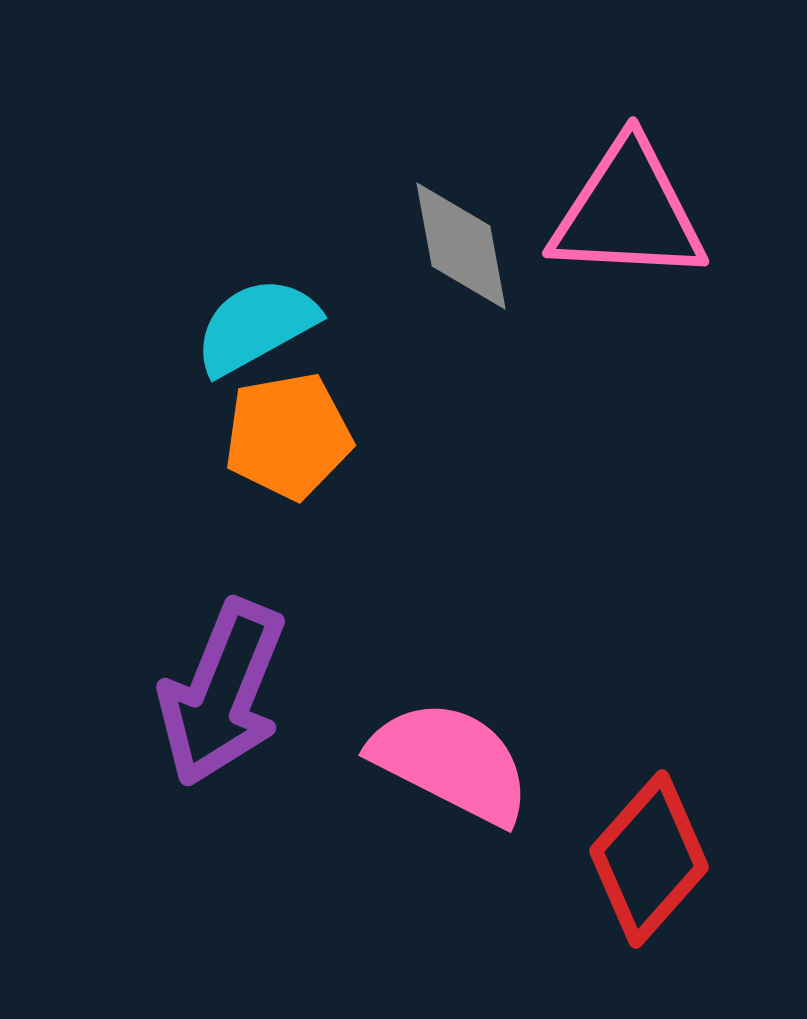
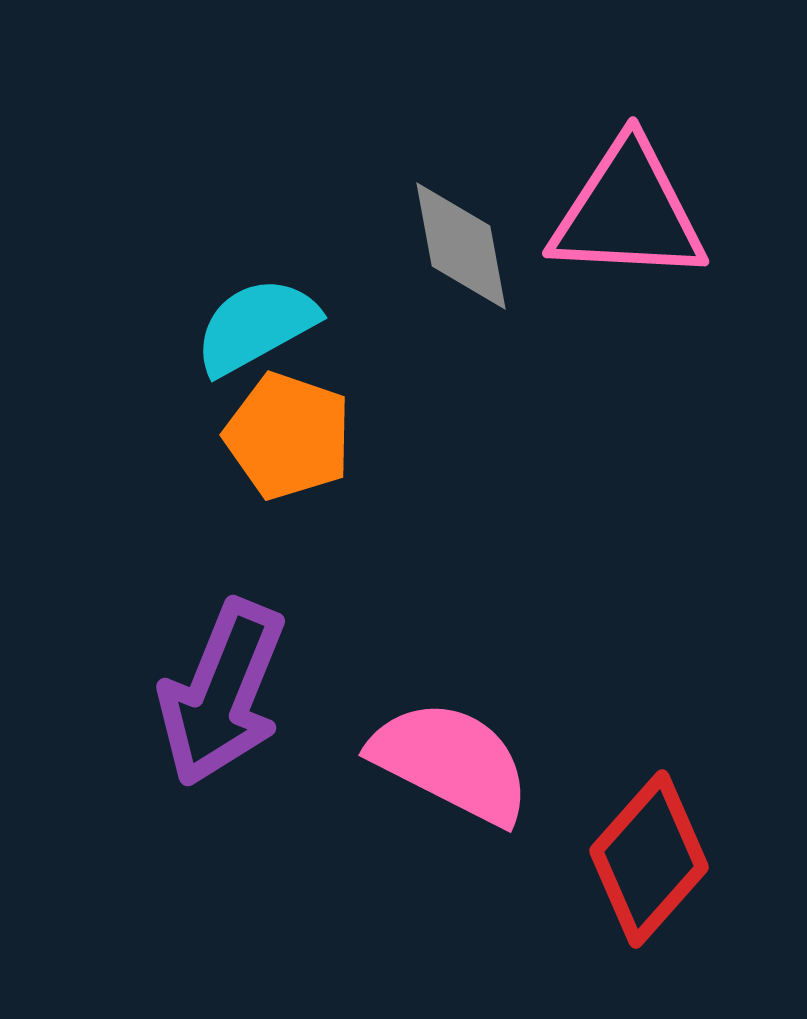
orange pentagon: rotated 29 degrees clockwise
